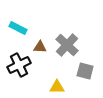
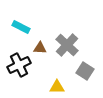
cyan rectangle: moved 3 px right, 1 px up
brown triangle: moved 1 px down
gray square: rotated 18 degrees clockwise
